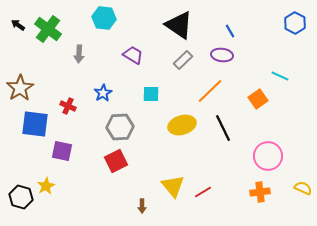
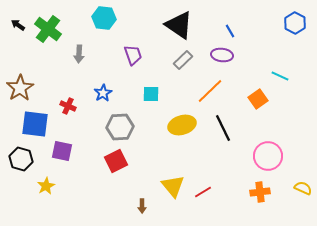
purple trapezoid: rotated 40 degrees clockwise
black hexagon: moved 38 px up
